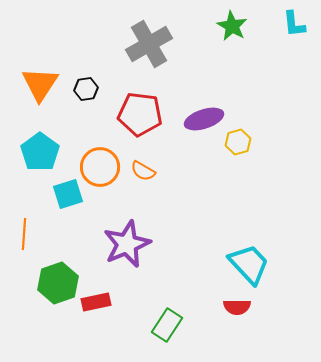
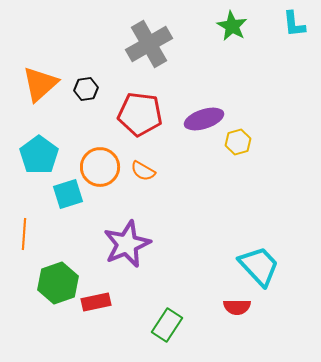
orange triangle: rotated 15 degrees clockwise
cyan pentagon: moved 1 px left, 3 px down
cyan trapezoid: moved 10 px right, 2 px down
